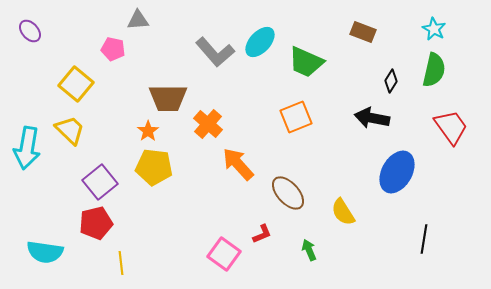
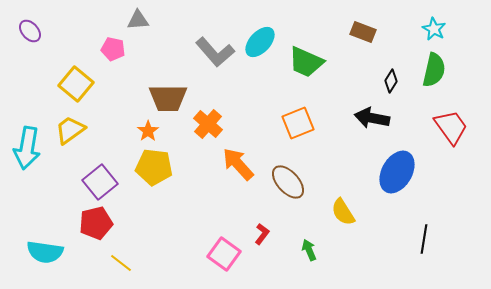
orange square: moved 2 px right, 6 px down
yellow trapezoid: rotated 80 degrees counterclockwise
brown ellipse: moved 11 px up
red L-shape: rotated 30 degrees counterclockwise
yellow line: rotated 45 degrees counterclockwise
